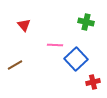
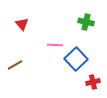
red triangle: moved 2 px left, 1 px up
